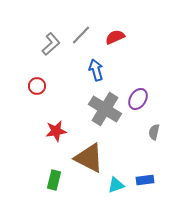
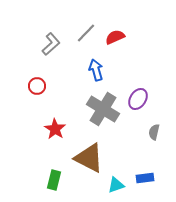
gray line: moved 5 px right, 2 px up
gray cross: moved 2 px left
red star: moved 1 px left, 2 px up; rotated 30 degrees counterclockwise
blue rectangle: moved 2 px up
